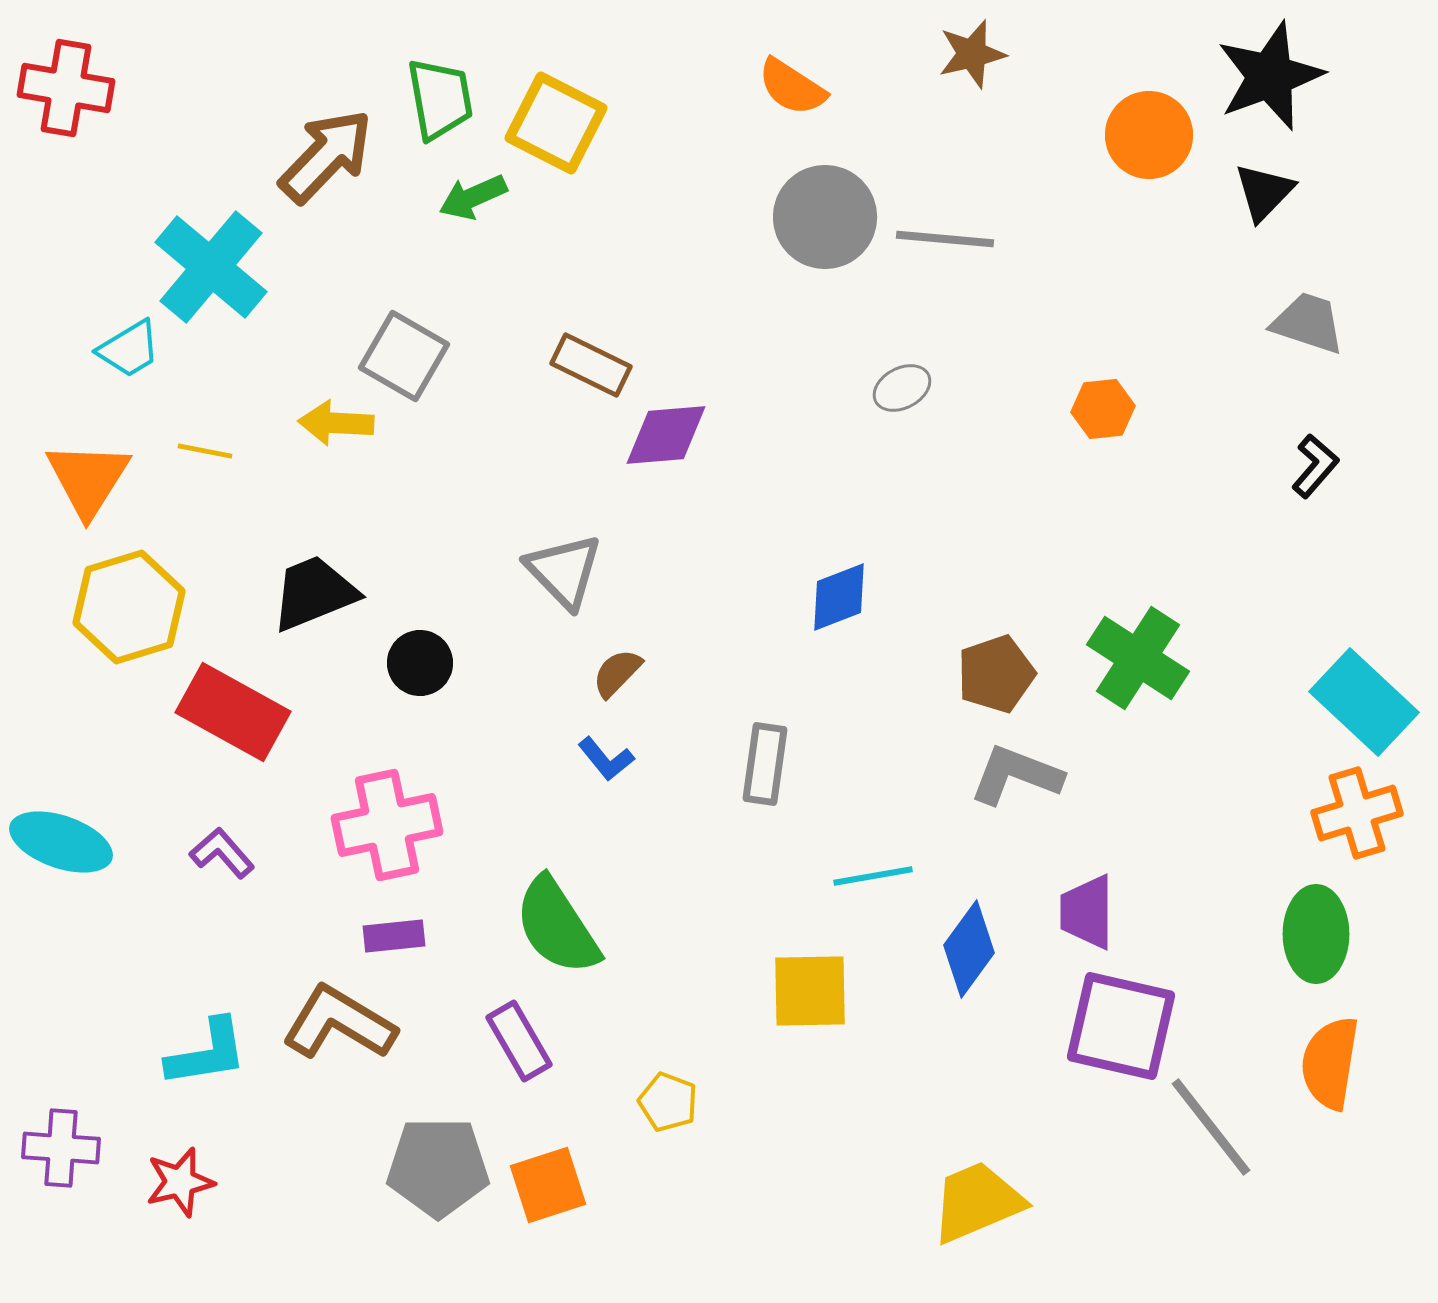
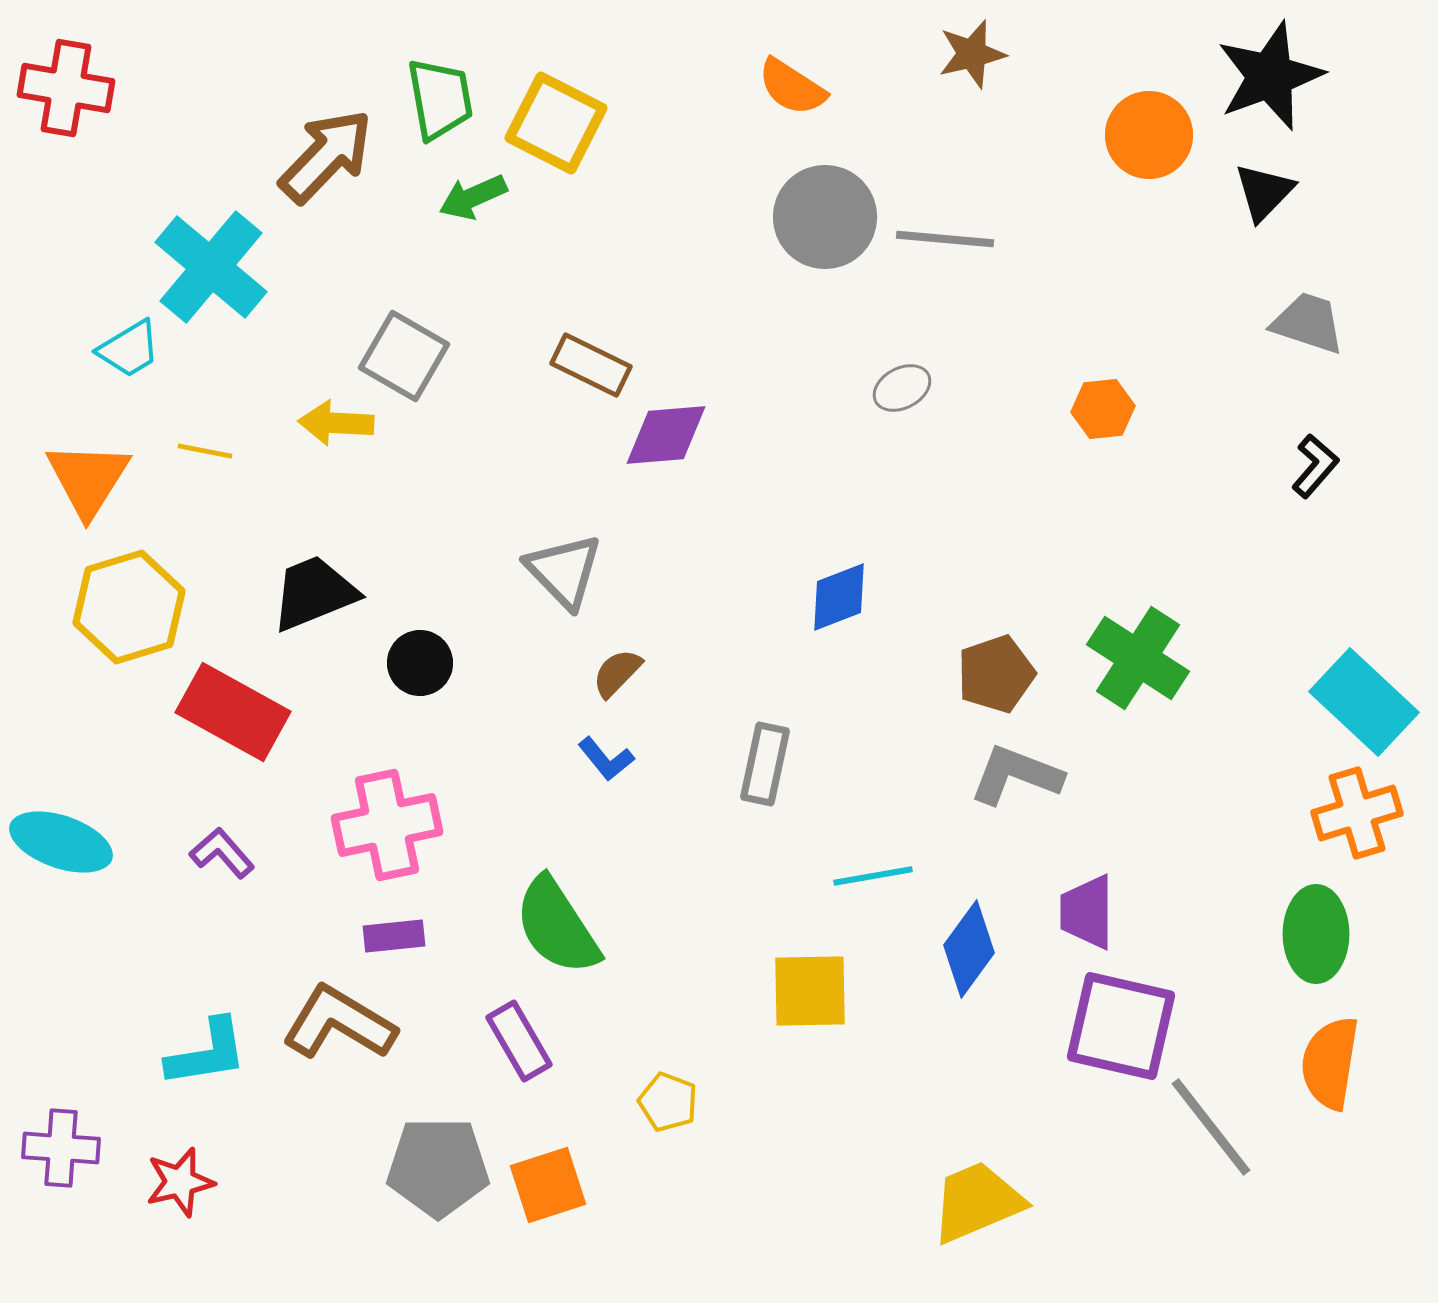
gray rectangle at (765, 764): rotated 4 degrees clockwise
